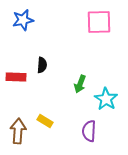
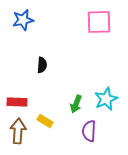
red rectangle: moved 1 px right, 25 px down
green arrow: moved 4 px left, 20 px down
cyan star: rotated 15 degrees clockwise
